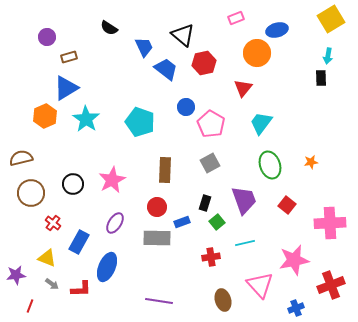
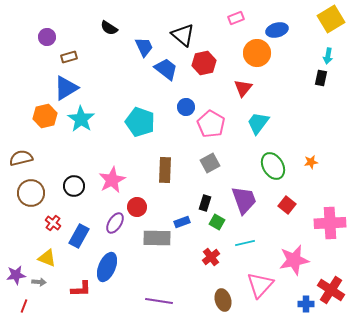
black rectangle at (321, 78): rotated 14 degrees clockwise
orange hexagon at (45, 116): rotated 10 degrees clockwise
cyan star at (86, 119): moved 5 px left
cyan trapezoid at (261, 123): moved 3 px left
green ellipse at (270, 165): moved 3 px right, 1 px down; rotated 12 degrees counterclockwise
black circle at (73, 184): moved 1 px right, 2 px down
red circle at (157, 207): moved 20 px left
green square at (217, 222): rotated 21 degrees counterclockwise
blue rectangle at (79, 242): moved 6 px up
red cross at (211, 257): rotated 30 degrees counterclockwise
gray arrow at (52, 284): moved 13 px left, 2 px up; rotated 32 degrees counterclockwise
pink triangle at (260, 285): rotated 24 degrees clockwise
red cross at (331, 285): moved 5 px down; rotated 36 degrees counterclockwise
red line at (30, 306): moved 6 px left
blue cross at (296, 308): moved 10 px right, 4 px up; rotated 21 degrees clockwise
